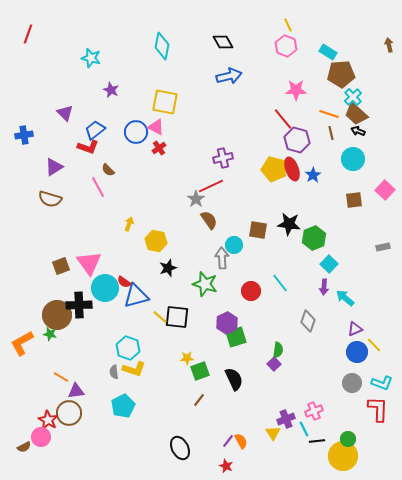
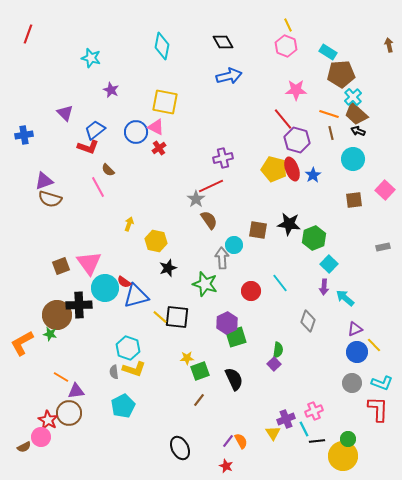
purple triangle at (54, 167): moved 10 px left, 14 px down; rotated 12 degrees clockwise
